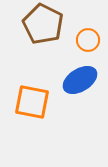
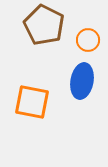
brown pentagon: moved 1 px right, 1 px down
blue ellipse: moved 2 px right, 1 px down; rotated 48 degrees counterclockwise
